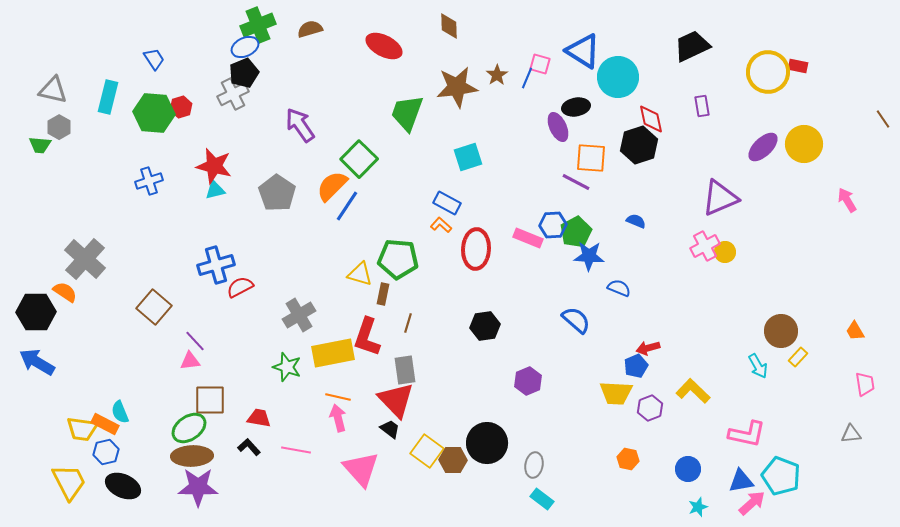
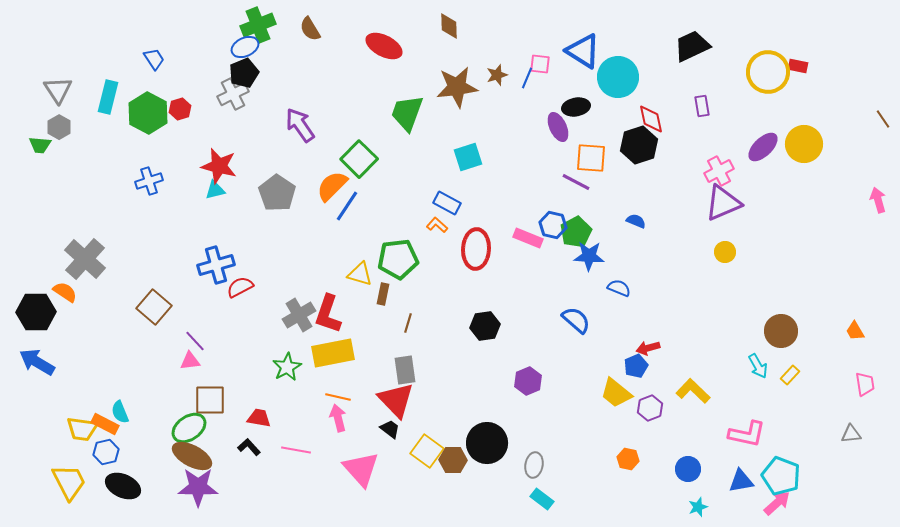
brown semicircle at (310, 29): rotated 105 degrees counterclockwise
pink square at (540, 64): rotated 10 degrees counterclockwise
brown star at (497, 75): rotated 15 degrees clockwise
gray triangle at (53, 90): moved 5 px right; rotated 44 degrees clockwise
red hexagon at (181, 107): moved 1 px left, 2 px down
green hexagon at (154, 113): moved 6 px left; rotated 24 degrees clockwise
red star at (214, 166): moved 5 px right
purple triangle at (720, 198): moved 3 px right, 5 px down
pink arrow at (847, 200): moved 31 px right; rotated 15 degrees clockwise
orange L-shape at (441, 225): moved 4 px left
blue hexagon at (553, 225): rotated 16 degrees clockwise
pink cross at (705, 246): moved 14 px right, 75 px up
green pentagon at (398, 259): rotated 12 degrees counterclockwise
red L-shape at (367, 337): moved 39 px left, 23 px up
yellow rectangle at (798, 357): moved 8 px left, 18 px down
green star at (287, 367): rotated 24 degrees clockwise
yellow trapezoid at (616, 393): rotated 36 degrees clockwise
brown ellipse at (192, 456): rotated 30 degrees clockwise
pink arrow at (752, 503): moved 25 px right
